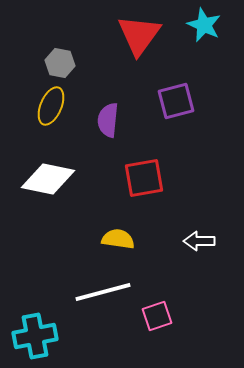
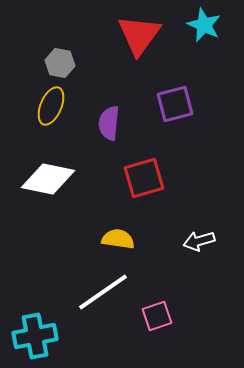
purple square: moved 1 px left, 3 px down
purple semicircle: moved 1 px right, 3 px down
red square: rotated 6 degrees counterclockwise
white arrow: rotated 16 degrees counterclockwise
white line: rotated 20 degrees counterclockwise
